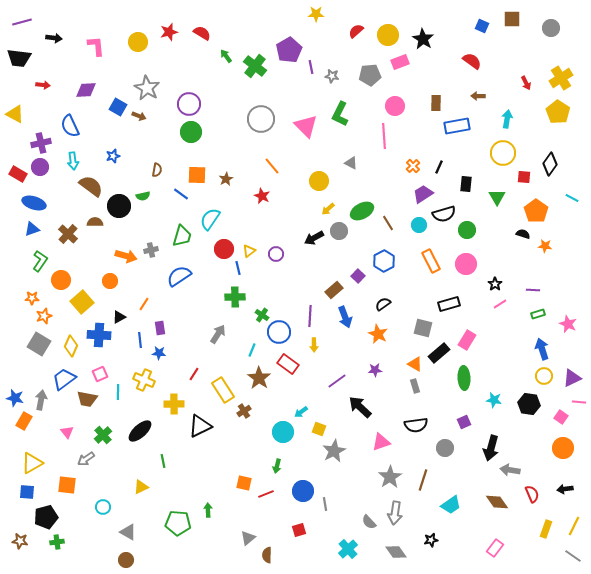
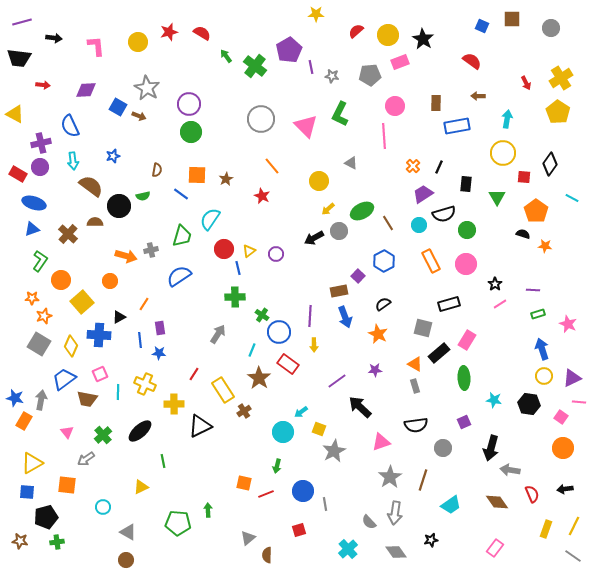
brown rectangle at (334, 290): moved 5 px right, 1 px down; rotated 30 degrees clockwise
yellow cross at (144, 380): moved 1 px right, 4 px down
gray circle at (445, 448): moved 2 px left
